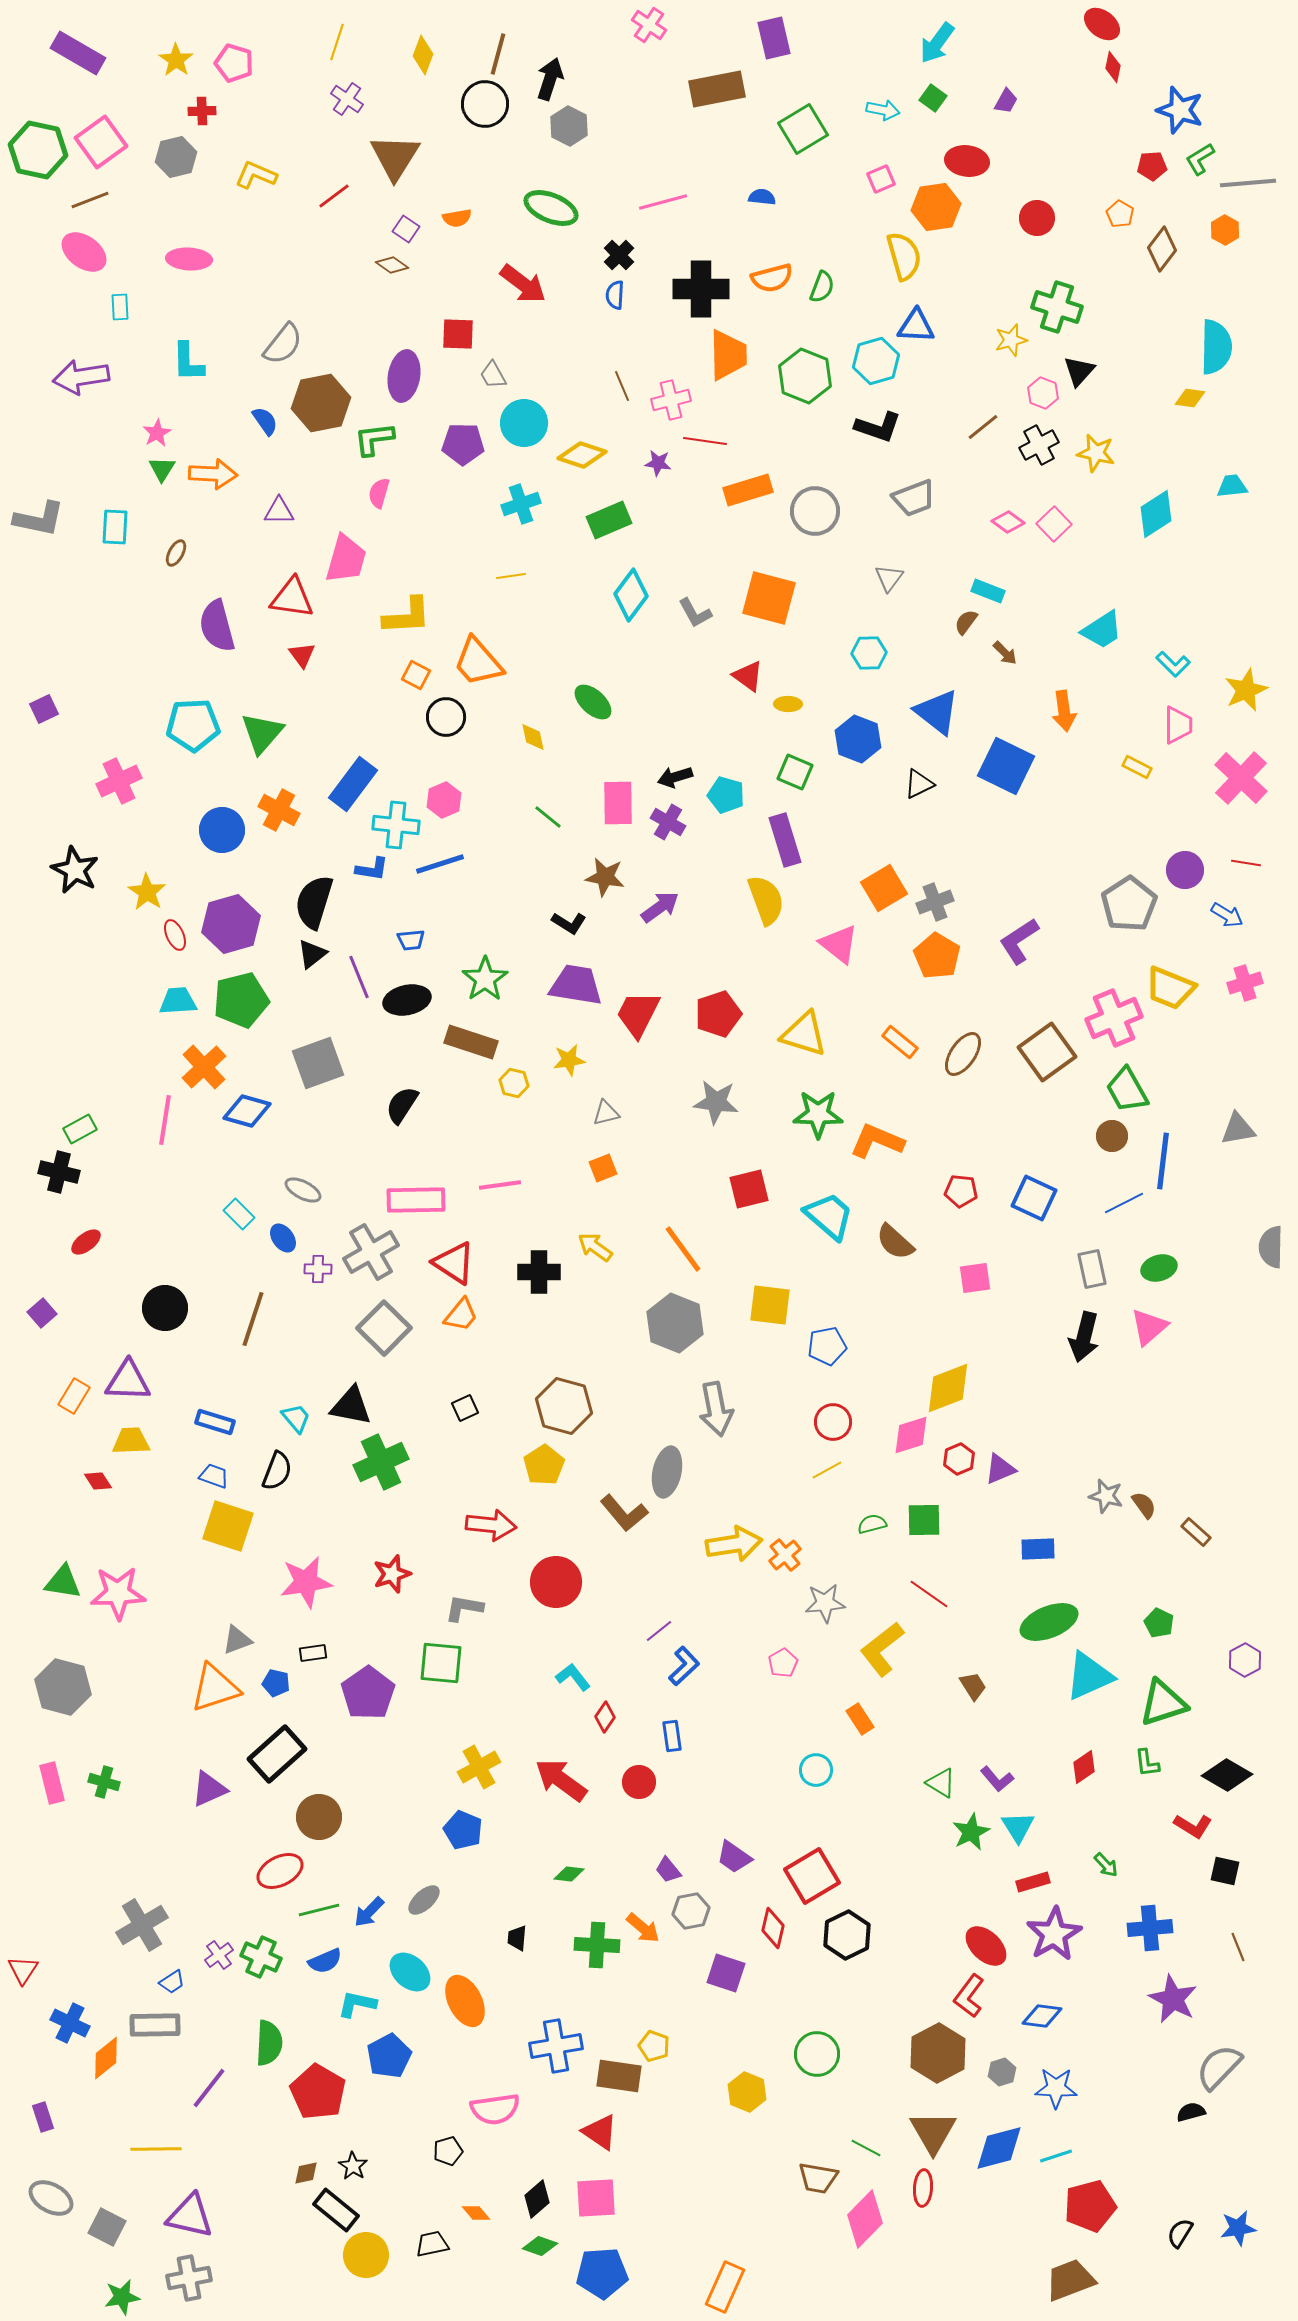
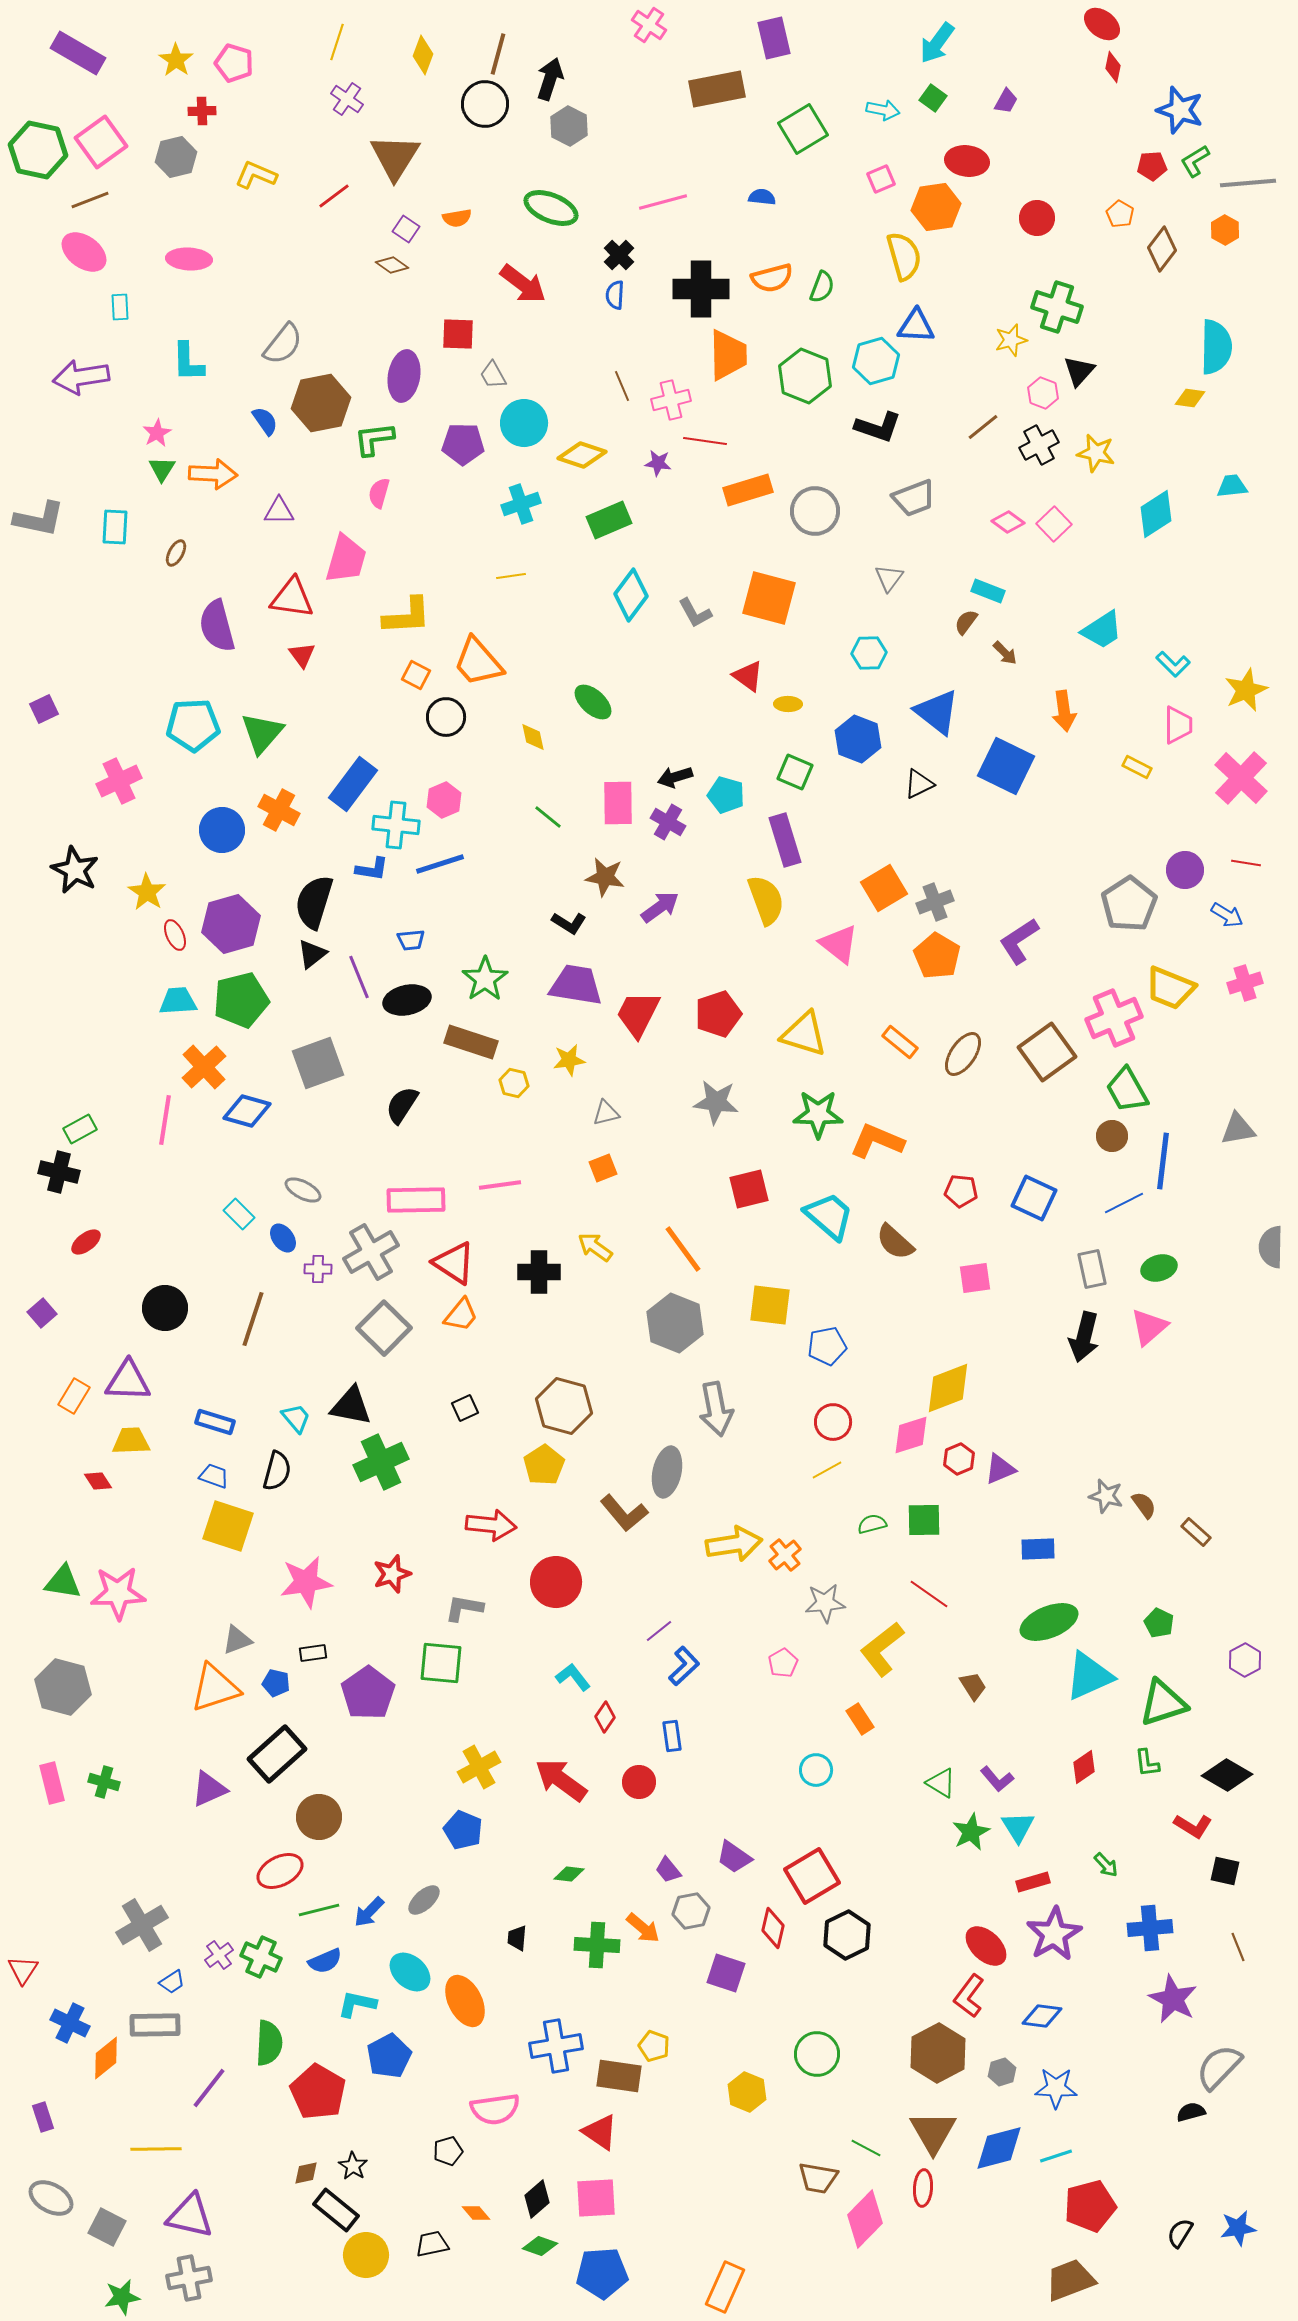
green L-shape at (1200, 159): moved 5 px left, 2 px down
black semicircle at (277, 1471): rotated 6 degrees counterclockwise
